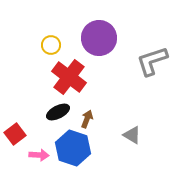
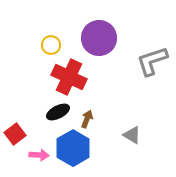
red cross: rotated 12 degrees counterclockwise
blue hexagon: rotated 12 degrees clockwise
